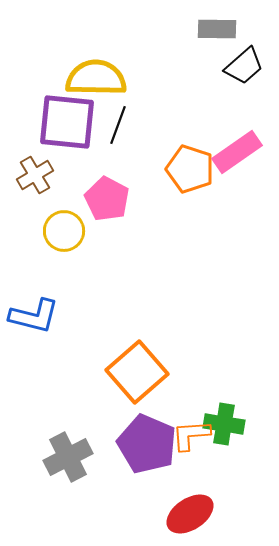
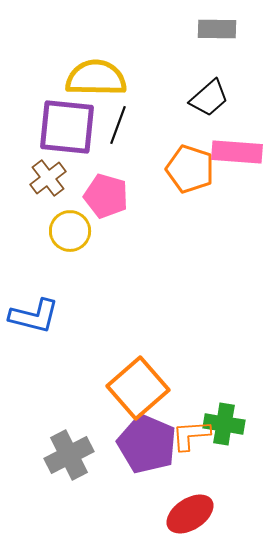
black trapezoid: moved 35 px left, 32 px down
purple square: moved 5 px down
pink rectangle: rotated 39 degrees clockwise
brown cross: moved 13 px right, 3 px down; rotated 6 degrees counterclockwise
pink pentagon: moved 1 px left, 3 px up; rotated 12 degrees counterclockwise
yellow circle: moved 6 px right
orange square: moved 1 px right, 16 px down
gray cross: moved 1 px right, 2 px up
